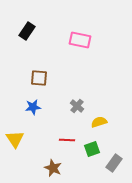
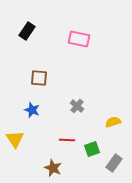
pink rectangle: moved 1 px left, 1 px up
blue star: moved 1 px left, 3 px down; rotated 28 degrees clockwise
yellow semicircle: moved 14 px right
